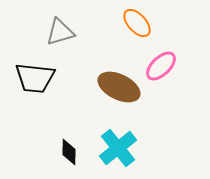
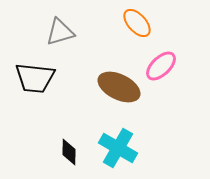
cyan cross: rotated 21 degrees counterclockwise
